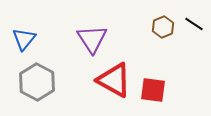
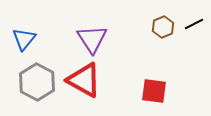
black line: rotated 60 degrees counterclockwise
red triangle: moved 30 px left
red square: moved 1 px right, 1 px down
